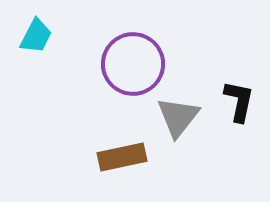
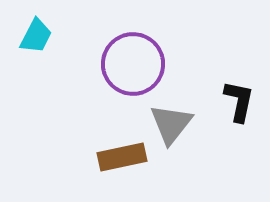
gray triangle: moved 7 px left, 7 px down
